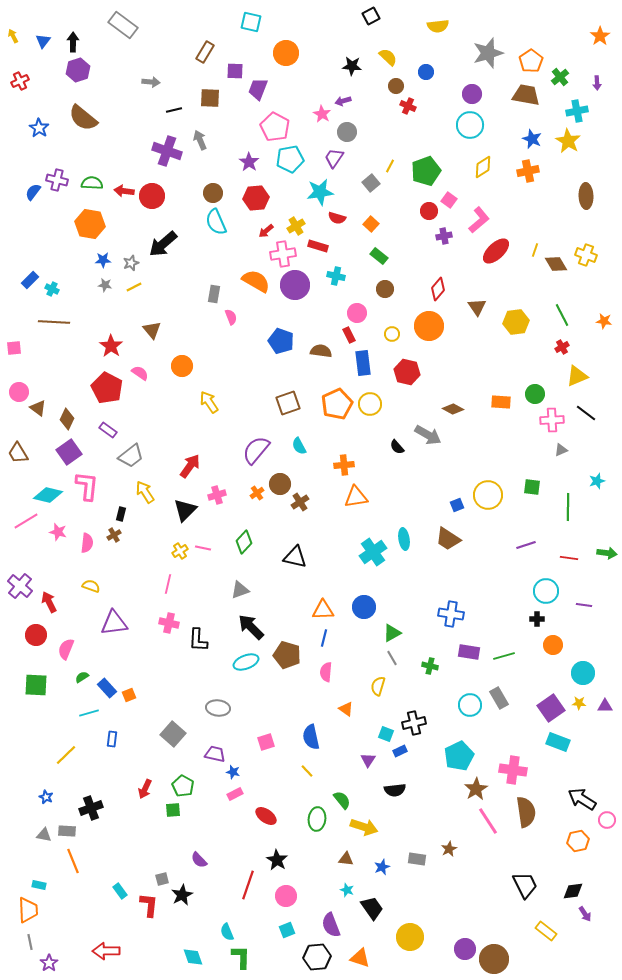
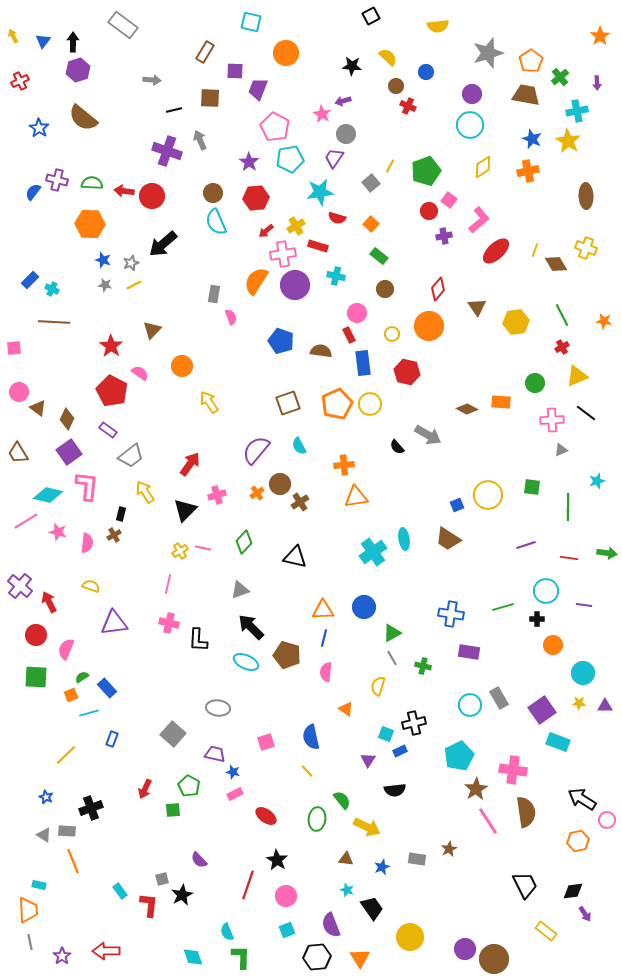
gray arrow at (151, 82): moved 1 px right, 2 px up
gray circle at (347, 132): moved 1 px left, 2 px down
orange hexagon at (90, 224): rotated 8 degrees counterclockwise
yellow cross at (586, 255): moved 7 px up
blue star at (103, 260): rotated 21 degrees clockwise
orange semicircle at (256, 281): rotated 88 degrees counterclockwise
yellow line at (134, 287): moved 2 px up
brown triangle at (152, 330): rotated 24 degrees clockwise
red pentagon at (107, 388): moved 5 px right, 3 px down
green circle at (535, 394): moved 11 px up
brown diamond at (453, 409): moved 14 px right
red arrow at (190, 466): moved 2 px up
green line at (504, 656): moved 1 px left, 49 px up
cyan ellipse at (246, 662): rotated 45 degrees clockwise
green cross at (430, 666): moved 7 px left
green square at (36, 685): moved 8 px up
orange square at (129, 695): moved 58 px left
purple square at (551, 708): moved 9 px left, 2 px down
blue rectangle at (112, 739): rotated 14 degrees clockwise
green pentagon at (183, 786): moved 6 px right
yellow arrow at (364, 827): moved 3 px right; rotated 8 degrees clockwise
gray triangle at (44, 835): rotated 21 degrees clockwise
orange triangle at (360, 958): rotated 40 degrees clockwise
purple star at (49, 963): moved 13 px right, 7 px up
